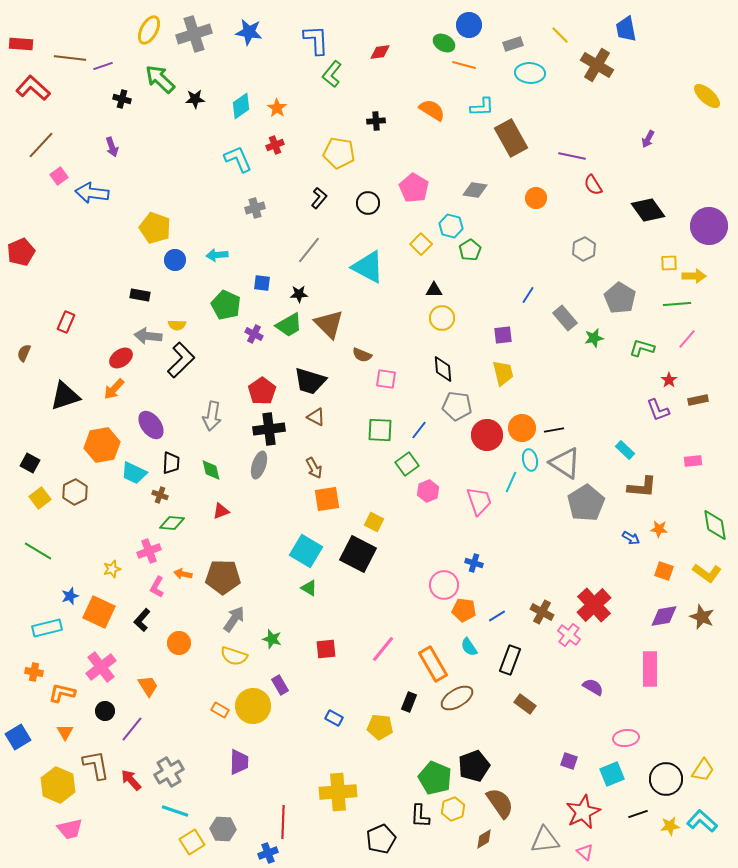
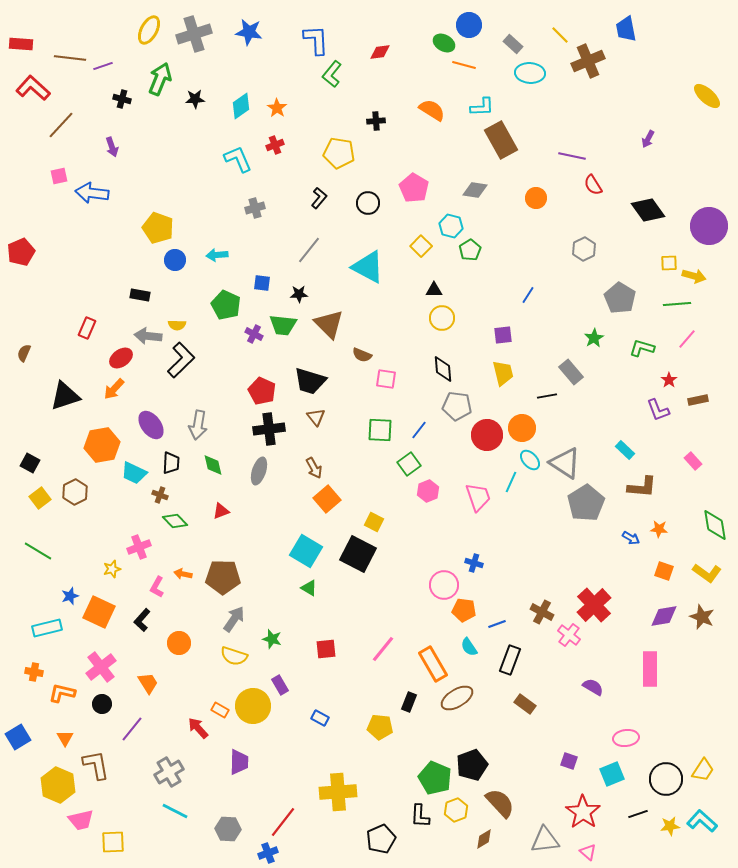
gray rectangle at (513, 44): rotated 60 degrees clockwise
brown cross at (597, 65): moved 9 px left, 4 px up; rotated 36 degrees clockwise
green arrow at (160, 79): rotated 68 degrees clockwise
brown rectangle at (511, 138): moved 10 px left, 2 px down
brown line at (41, 145): moved 20 px right, 20 px up
pink square at (59, 176): rotated 24 degrees clockwise
yellow pentagon at (155, 228): moved 3 px right
yellow square at (421, 244): moved 2 px down
yellow arrow at (694, 276): rotated 15 degrees clockwise
gray rectangle at (565, 318): moved 6 px right, 54 px down
red rectangle at (66, 322): moved 21 px right, 6 px down
green trapezoid at (289, 325): moved 6 px left; rotated 36 degrees clockwise
green star at (594, 338): rotated 18 degrees counterclockwise
red pentagon at (262, 391): rotated 12 degrees counterclockwise
gray arrow at (212, 416): moved 14 px left, 9 px down
brown triangle at (316, 417): rotated 24 degrees clockwise
black line at (554, 430): moved 7 px left, 34 px up
cyan ellipse at (530, 460): rotated 30 degrees counterclockwise
pink rectangle at (693, 461): rotated 54 degrees clockwise
green square at (407, 464): moved 2 px right
gray ellipse at (259, 465): moved 6 px down
green diamond at (211, 470): moved 2 px right, 5 px up
orange square at (327, 499): rotated 32 degrees counterclockwise
pink trapezoid at (479, 501): moved 1 px left, 4 px up
green diamond at (172, 523): moved 3 px right, 2 px up; rotated 40 degrees clockwise
pink cross at (149, 551): moved 10 px left, 4 px up
blue line at (497, 616): moved 8 px down; rotated 12 degrees clockwise
orange trapezoid at (148, 686): moved 3 px up
black circle at (105, 711): moved 3 px left, 7 px up
blue rectangle at (334, 718): moved 14 px left
orange triangle at (65, 732): moved 6 px down
black pentagon at (474, 766): moved 2 px left, 1 px up
red arrow at (131, 780): moved 67 px right, 52 px up
brown semicircle at (500, 803): rotated 8 degrees counterclockwise
yellow hexagon at (453, 809): moved 3 px right, 1 px down
cyan line at (175, 811): rotated 8 degrees clockwise
red star at (583, 812): rotated 12 degrees counterclockwise
red line at (283, 822): rotated 36 degrees clockwise
pink trapezoid at (70, 829): moved 11 px right, 9 px up
gray hexagon at (223, 829): moved 5 px right
yellow square at (192, 842): moved 79 px left; rotated 30 degrees clockwise
pink triangle at (585, 852): moved 3 px right
